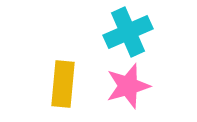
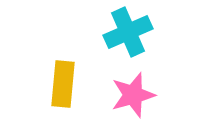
pink star: moved 5 px right, 9 px down
